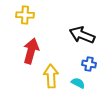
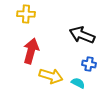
yellow cross: moved 1 px right, 1 px up
yellow arrow: rotated 110 degrees clockwise
